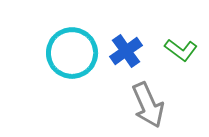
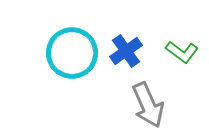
green L-shape: moved 1 px right, 2 px down
